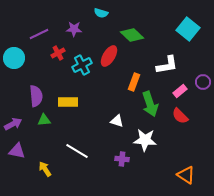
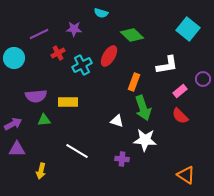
purple circle: moved 3 px up
purple semicircle: rotated 90 degrees clockwise
green arrow: moved 7 px left, 4 px down
purple triangle: moved 2 px up; rotated 12 degrees counterclockwise
yellow arrow: moved 4 px left, 2 px down; rotated 133 degrees counterclockwise
